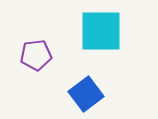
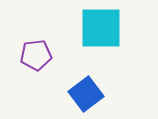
cyan square: moved 3 px up
